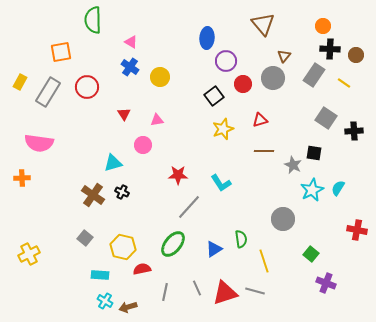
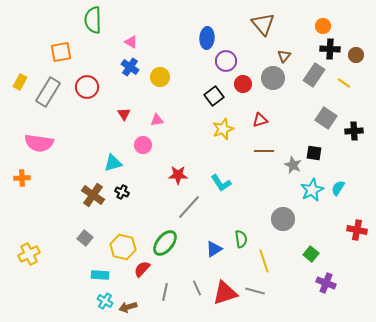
green ellipse at (173, 244): moved 8 px left, 1 px up
red semicircle at (142, 269): rotated 36 degrees counterclockwise
